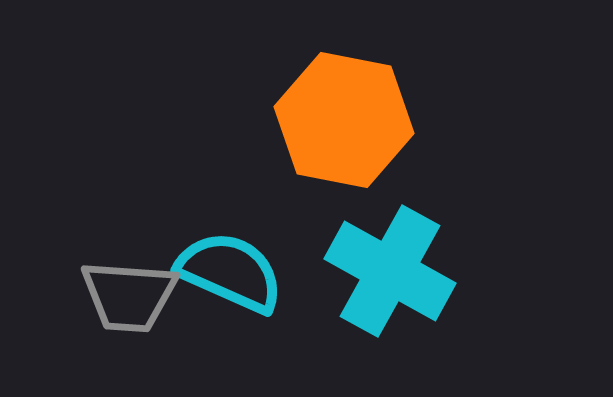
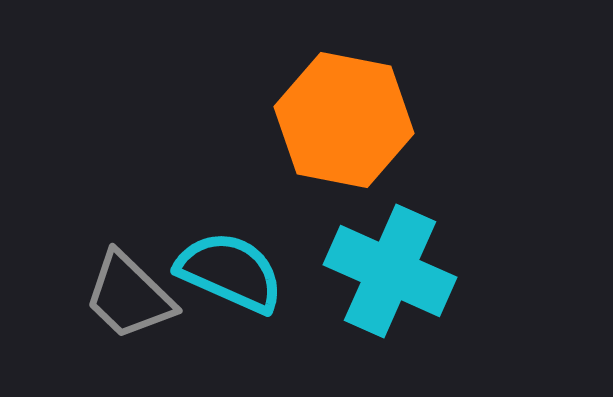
cyan cross: rotated 5 degrees counterclockwise
gray trapezoid: rotated 40 degrees clockwise
